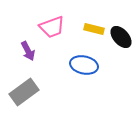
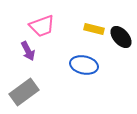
pink trapezoid: moved 10 px left, 1 px up
